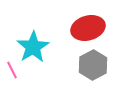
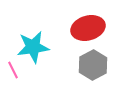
cyan star: rotated 24 degrees clockwise
pink line: moved 1 px right
